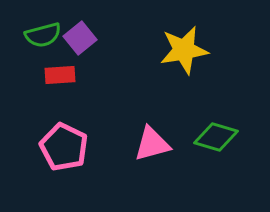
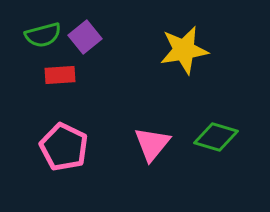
purple square: moved 5 px right, 1 px up
pink triangle: rotated 36 degrees counterclockwise
